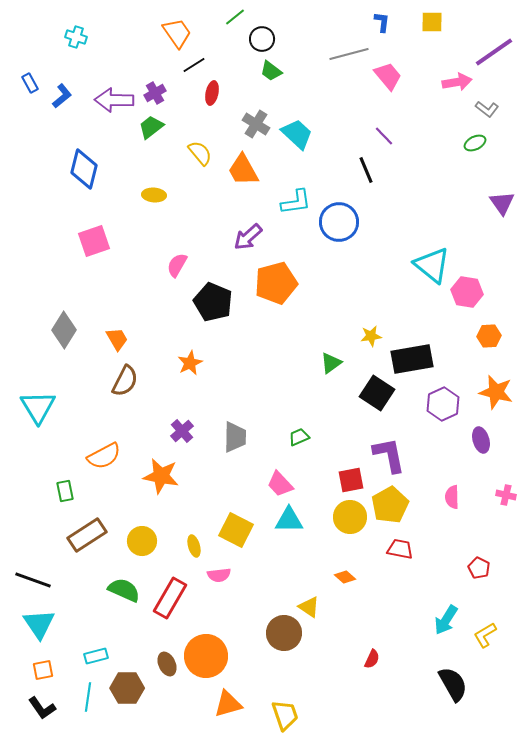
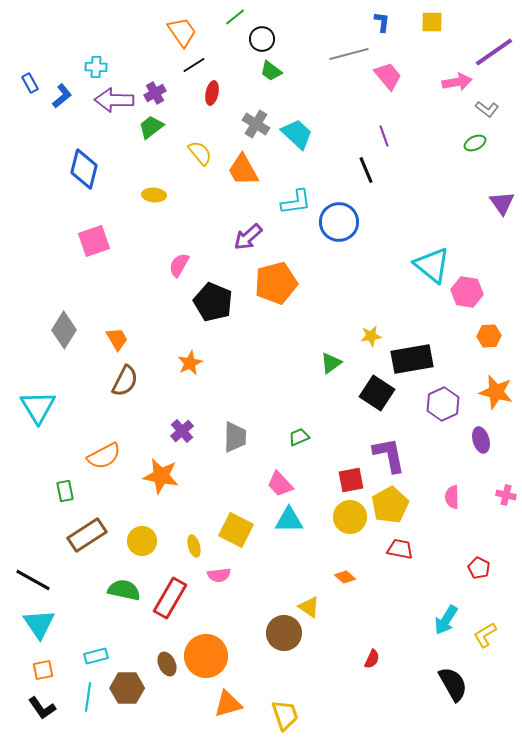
orange trapezoid at (177, 33): moved 5 px right, 1 px up
cyan cross at (76, 37): moved 20 px right, 30 px down; rotated 15 degrees counterclockwise
purple line at (384, 136): rotated 25 degrees clockwise
pink semicircle at (177, 265): moved 2 px right
black line at (33, 580): rotated 9 degrees clockwise
green semicircle at (124, 590): rotated 12 degrees counterclockwise
